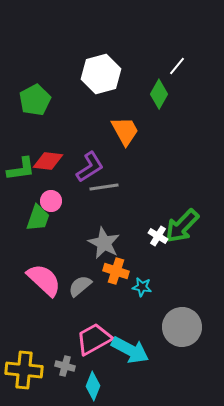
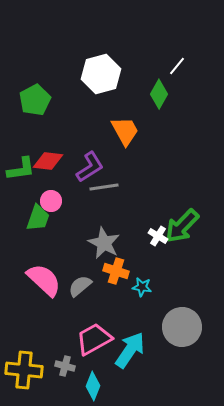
cyan arrow: rotated 84 degrees counterclockwise
